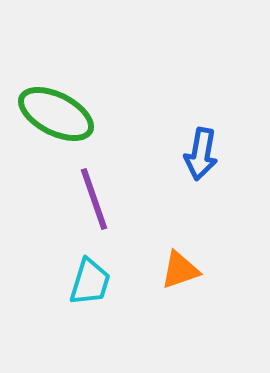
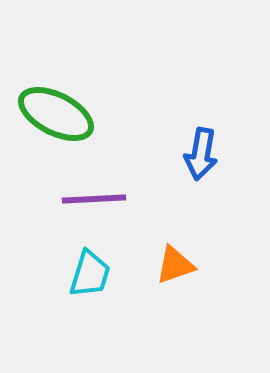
purple line: rotated 74 degrees counterclockwise
orange triangle: moved 5 px left, 5 px up
cyan trapezoid: moved 8 px up
